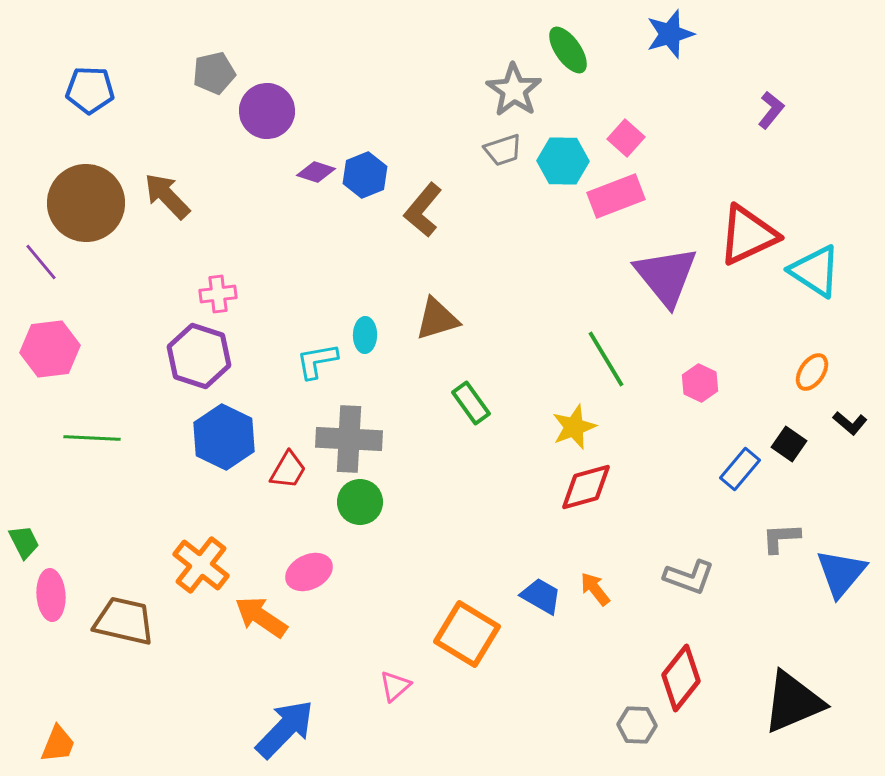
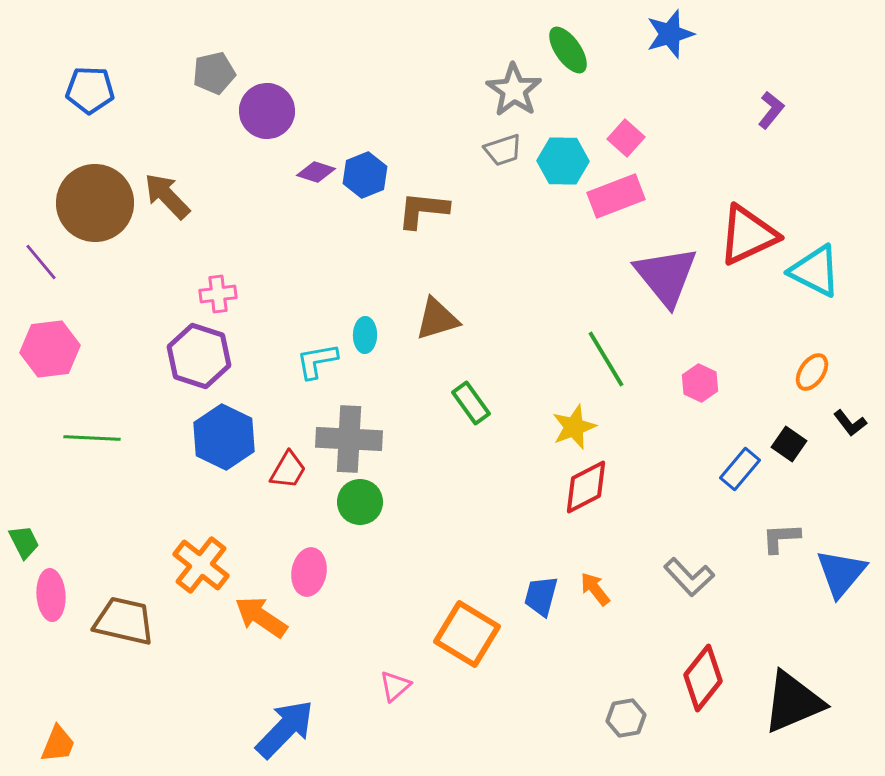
brown circle at (86, 203): moved 9 px right
brown L-shape at (423, 210): rotated 56 degrees clockwise
cyan triangle at (815, 271): rotated 6 degrees counterclockwise
black L-shape at (850, 423): rotated 12 degrees clockwise
red diamond at (586, 487): rotated 12 degrees counterclockwise
pink ellipse at (309, 572): rotated 54 degrees counterclockwise
gray L-shape at (689, 577): rotated 27 degrees clockwise
blue trapezoid at (541, 596): rotated 105 degrees counterclockwise
red diamond at (681, 678): moved 22 px right
gray hexagon at (637, 725): moved 11 px left, 7 px up; rotated 12 degrees counterclockwise
